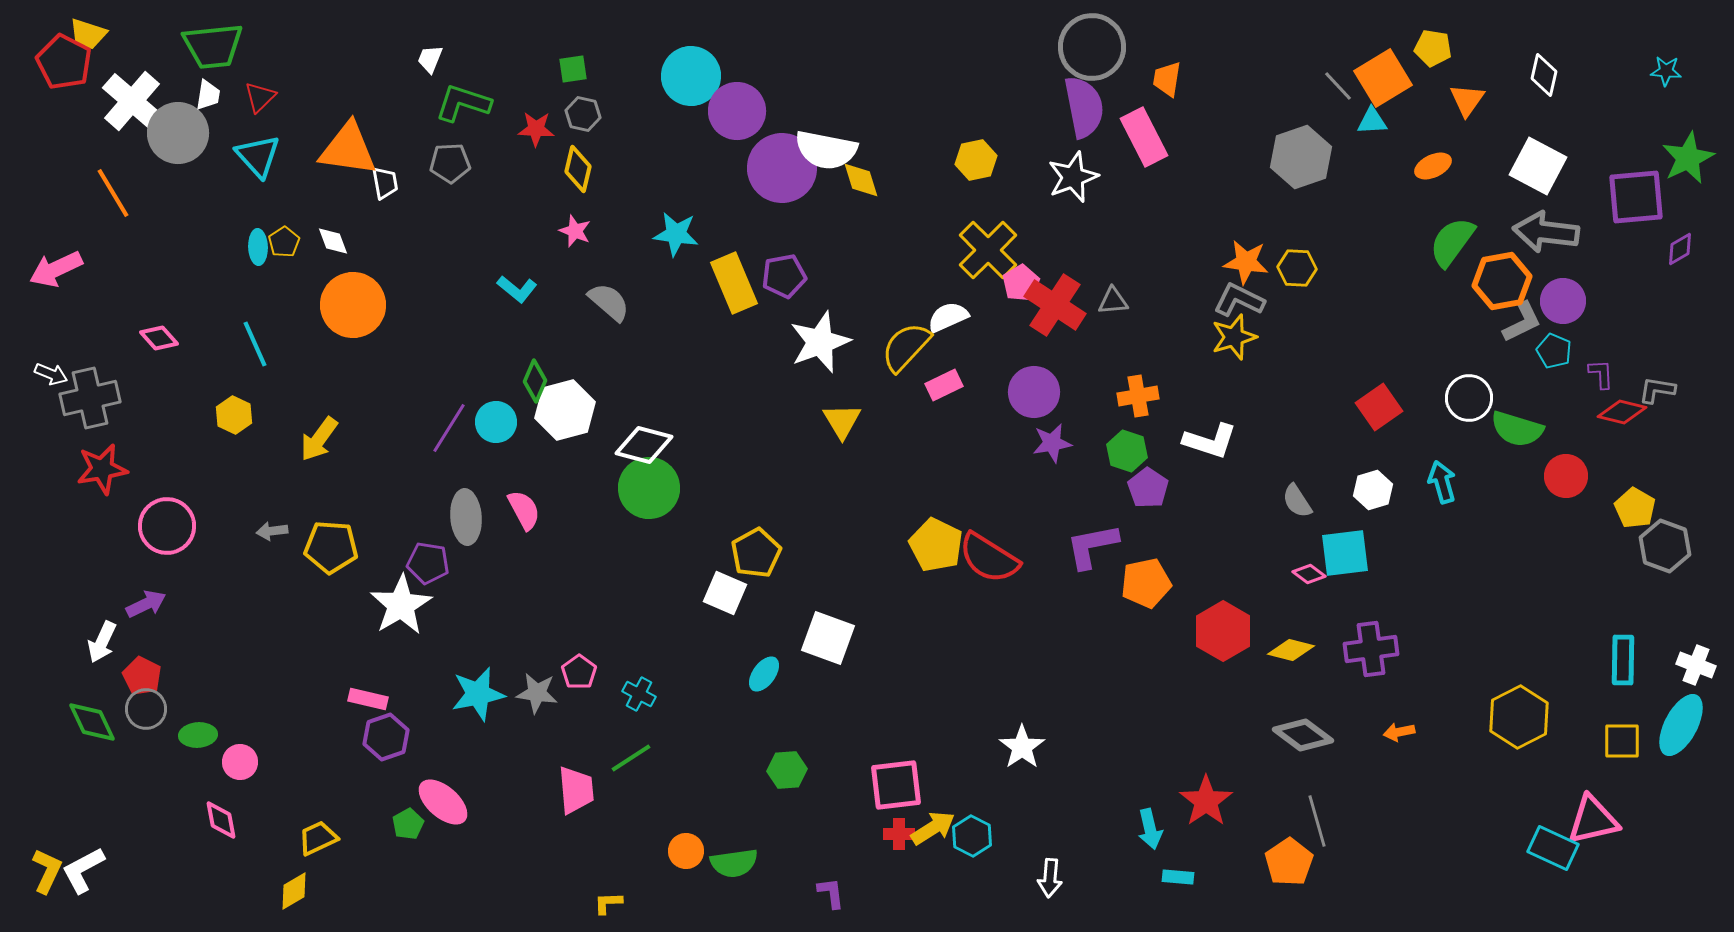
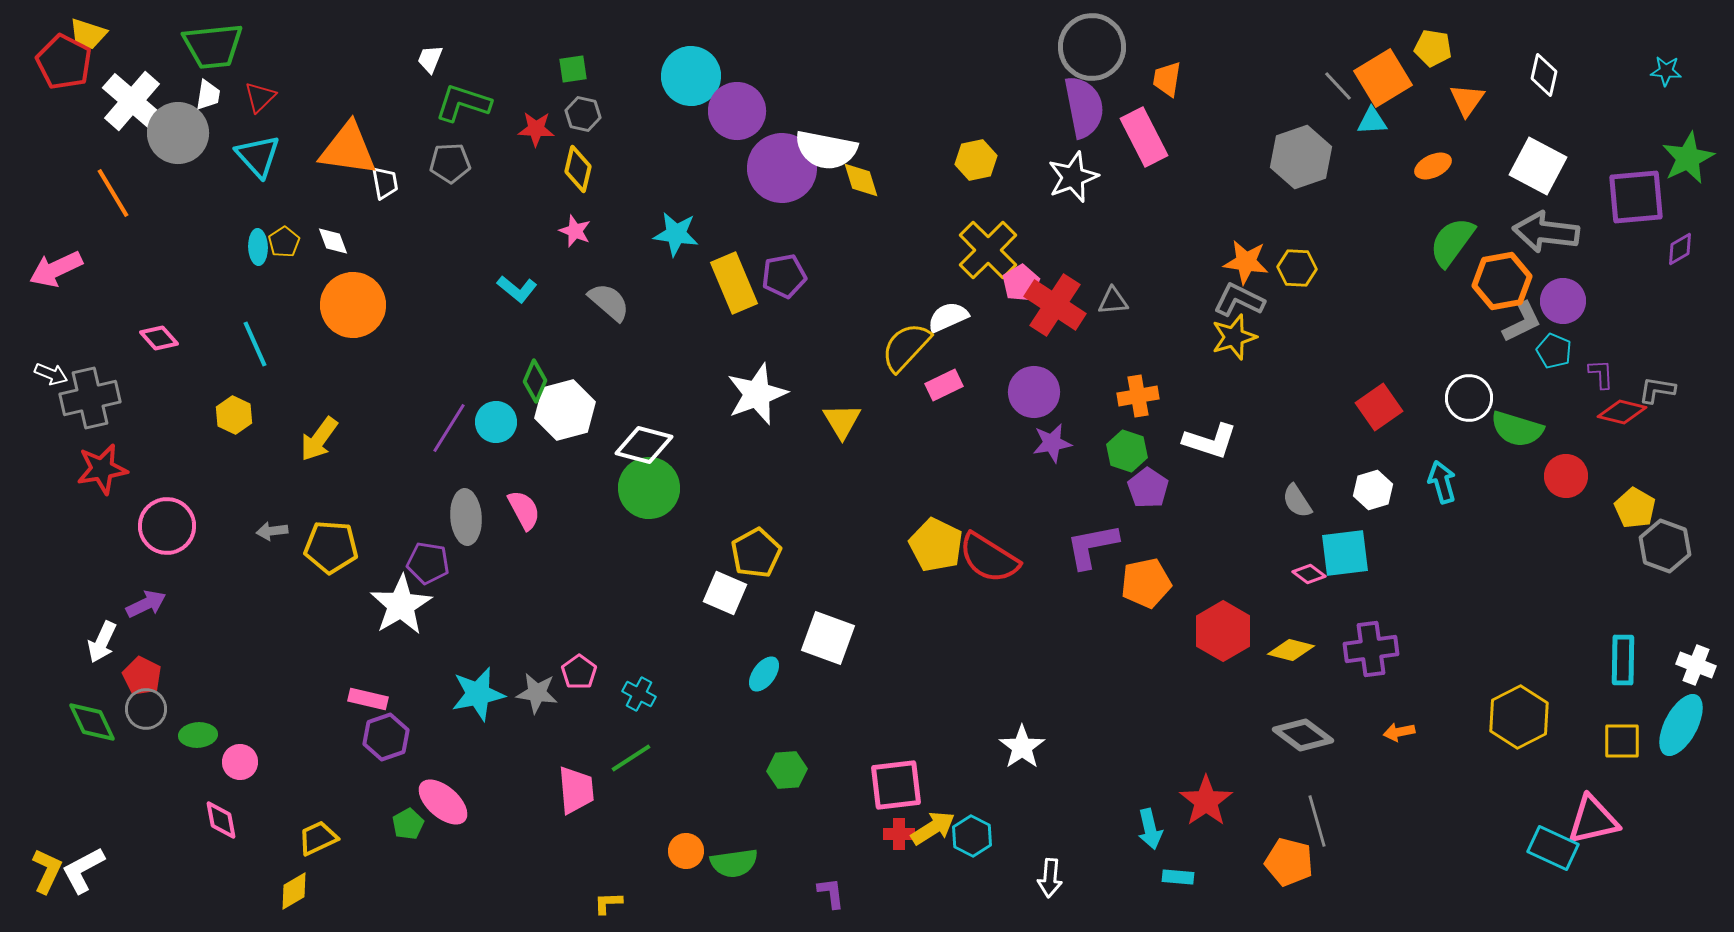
white star at (820, 342): moved 63 px left, 52 px down
orange pentagon at (1289, 862): rotated 24 degrees counterclockwise
